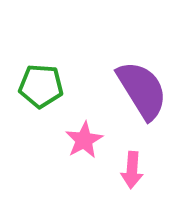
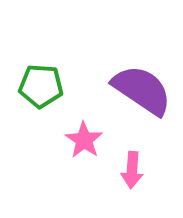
purple semicircle: rotated 24 degrees counterclockwise
pink star: rotated 9 degrees counterclockwise
